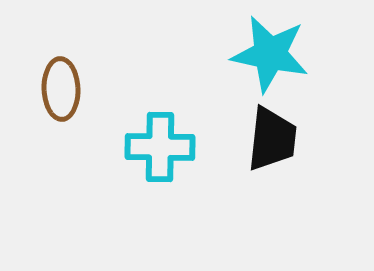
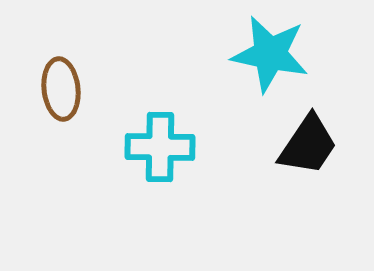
brown ellipse: rotated 4 degrees counterclockwise
black trapezoid: moved 36 px right, 6 px down; rotated 28 degrees clockwise
